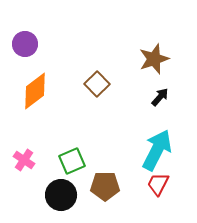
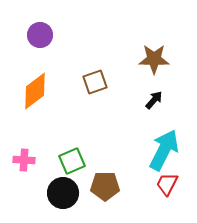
purple circle: moved 15 px right, 9 px up
brown star: rotated 20 degrees clockwise
brown square: moved 2 px left, 2 px up; rotated 25 degrees clockwise
black arrow: moved 6 px left, 3 px down
cyan arrow: moved 7 px right
pink cross: rotated 30 degrees counterclockwise
red trapezoid: moved 9 px right
black circle: moved 2 px right, 2 px up
